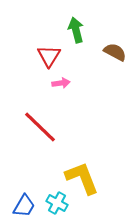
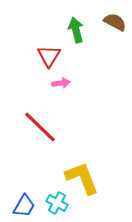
brown semicircle: moved 30 px up
